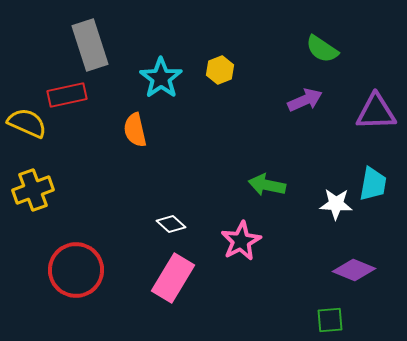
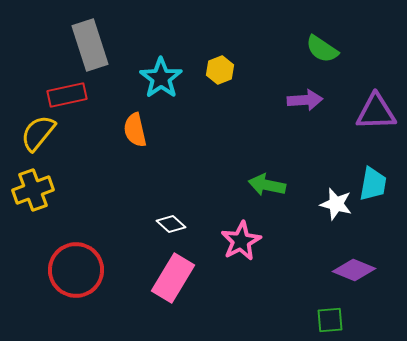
purple arrow: rotated 20 degrees clockwise
yellow semicircle: moved 11 px right, 10 px down; rotated 75 degrees counterclockwise
white star: rotated 12 degrees clockwise
